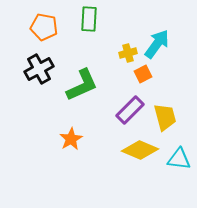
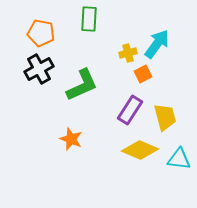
orange pentagon: moved 3 px left, 6 px down
purple rectangle: rotated 12 degrees counterclockwise
orange star: rotated 20 degrees counterclockwise
